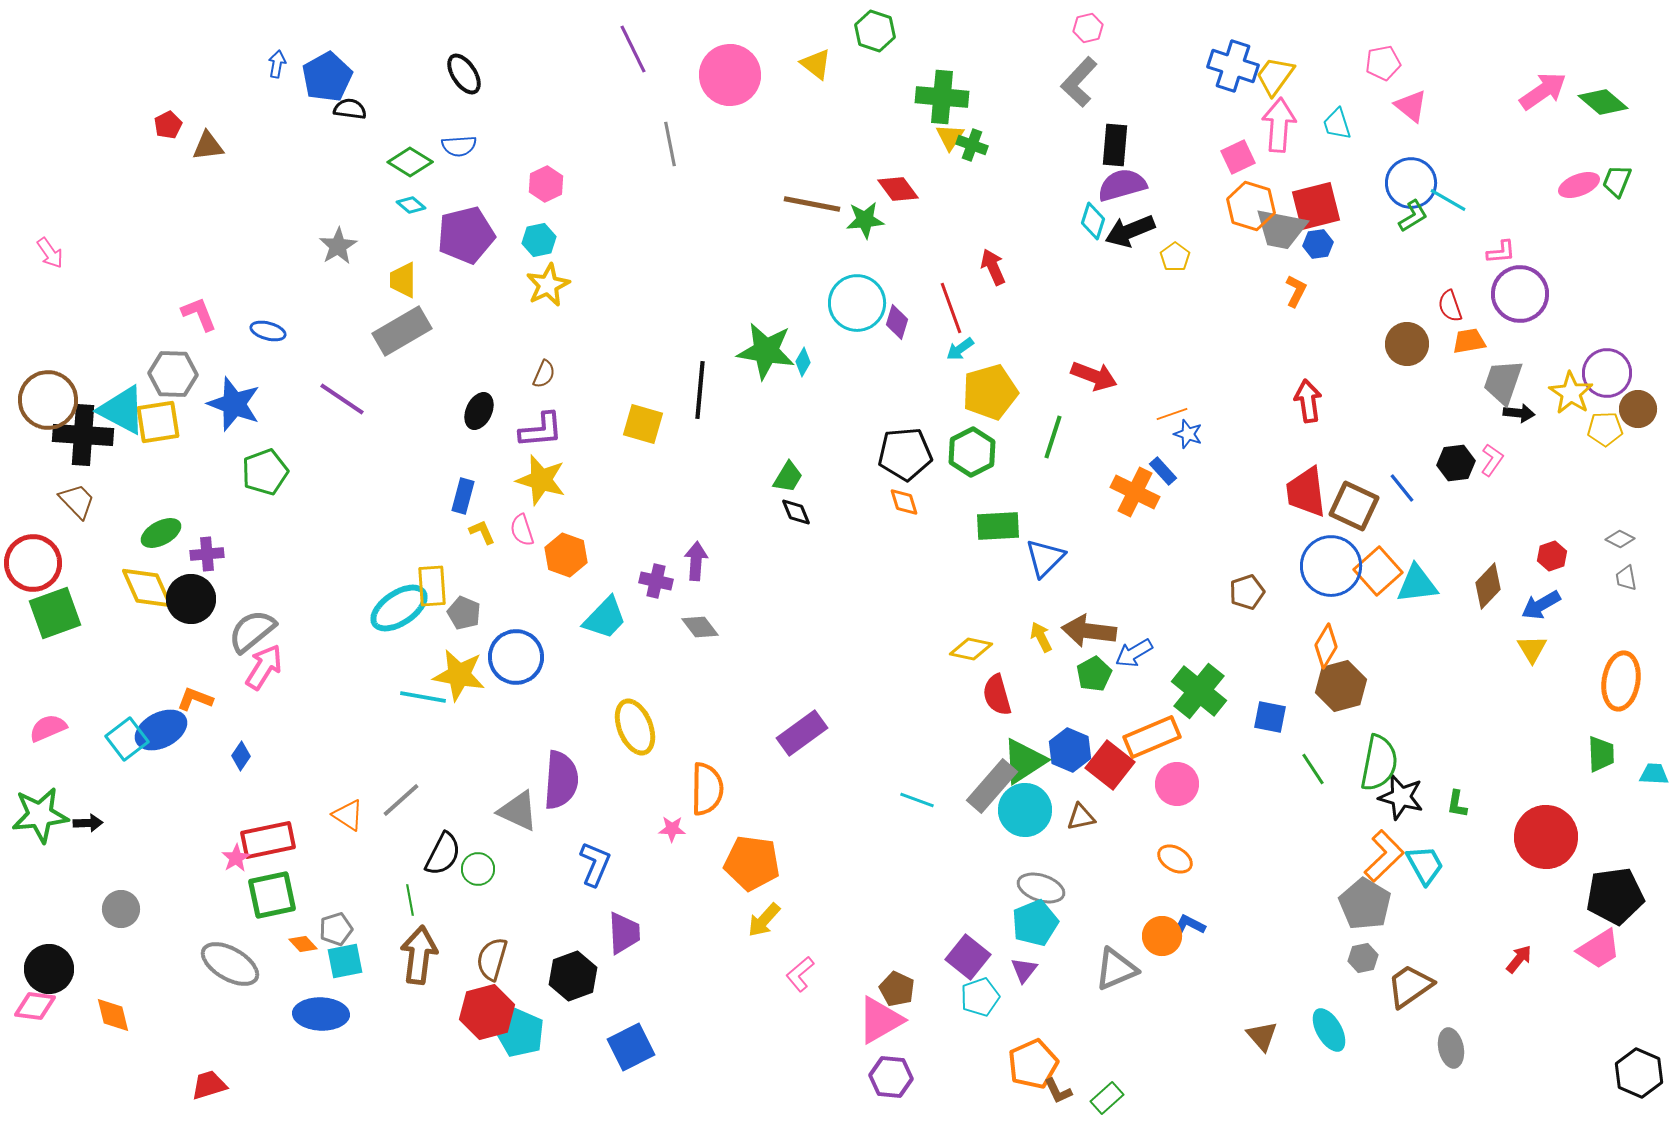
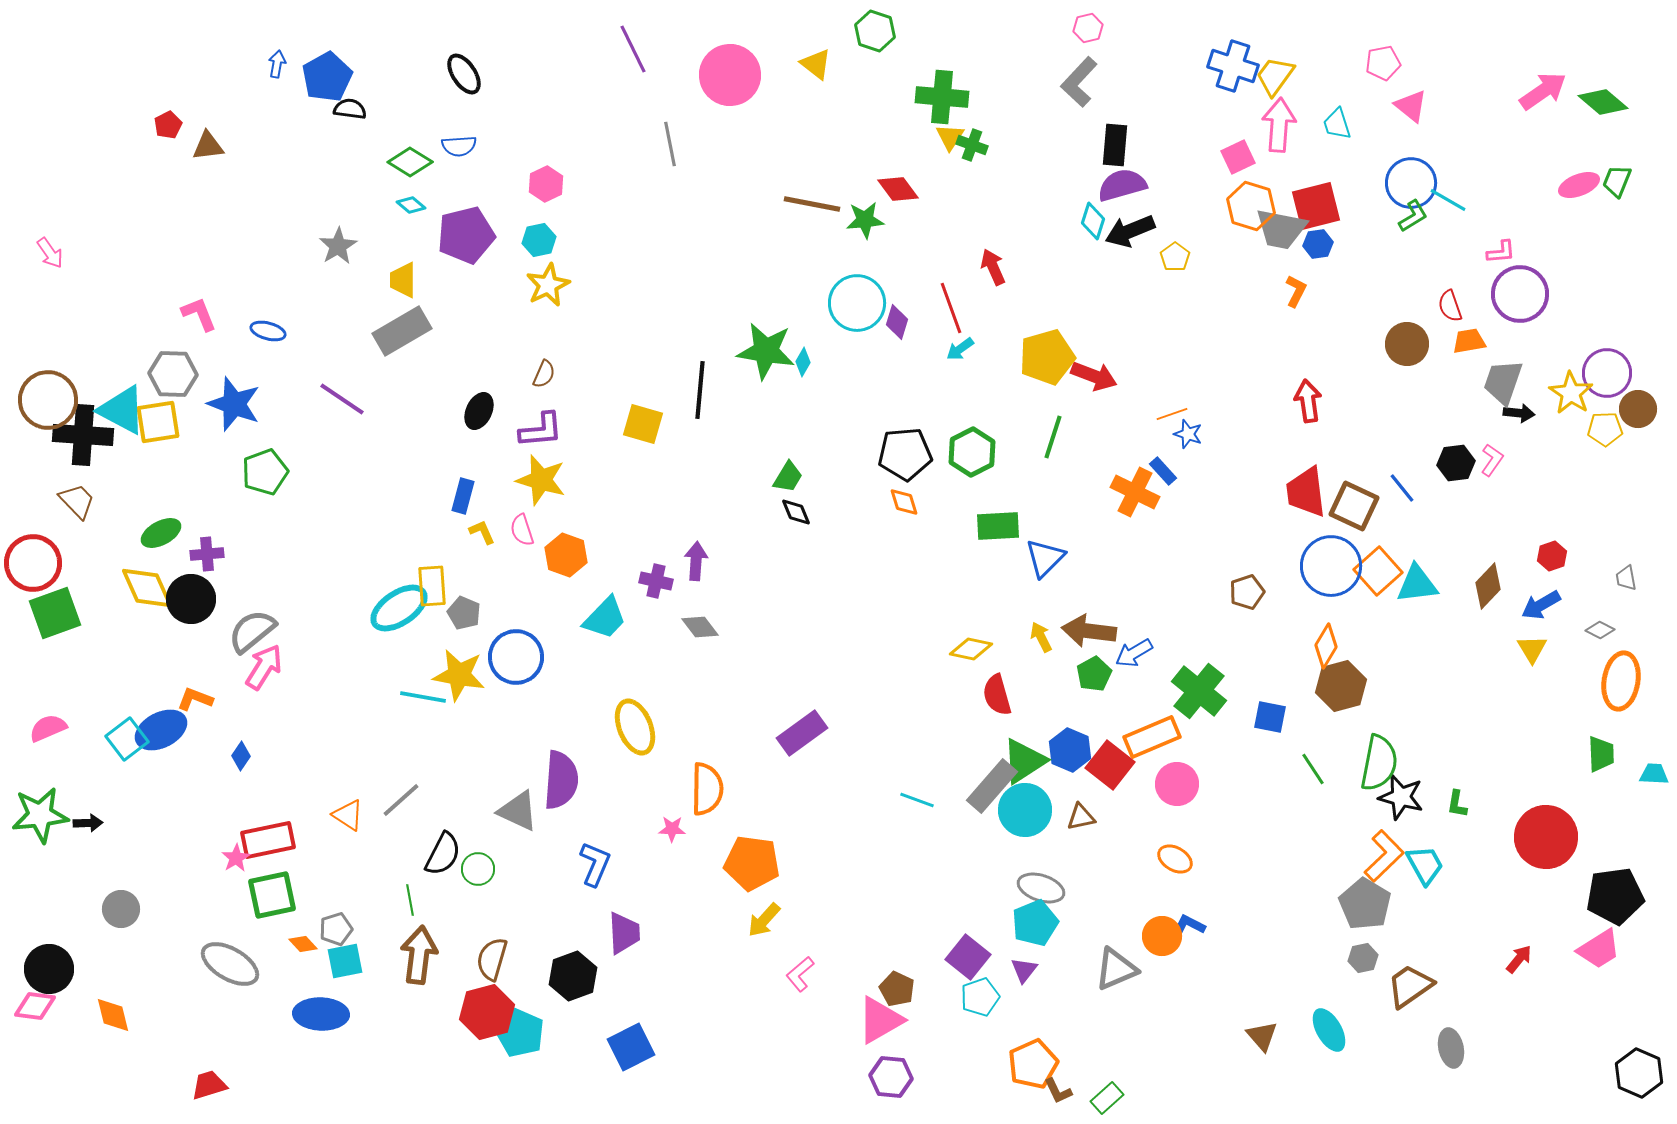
yellow pentagon at (990, 392): moved 57 px right, 35 px up
gray diamond at (1620, 539): moved 20 px left, 91 px down
